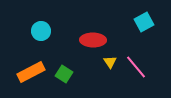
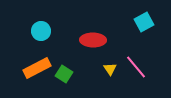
yellow triangle: moved 7 px down
orange rectangle: moved 6 px right, 4 px up
